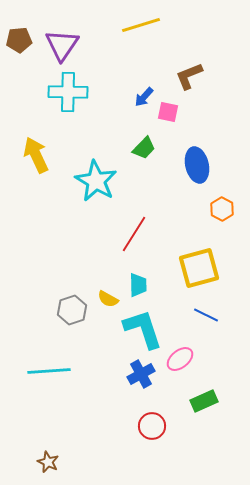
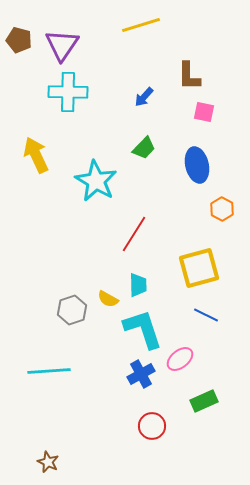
brown pentagon: rotated 20 degrees clockwise
brown L-shape: rotated 68 degrees counterclockwise
pink square: moved 36 px right
